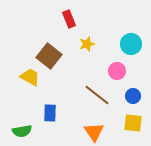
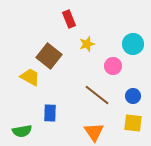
cyan circle: moved 2 px right
pink circle: moved 4 px left, 5 px up
